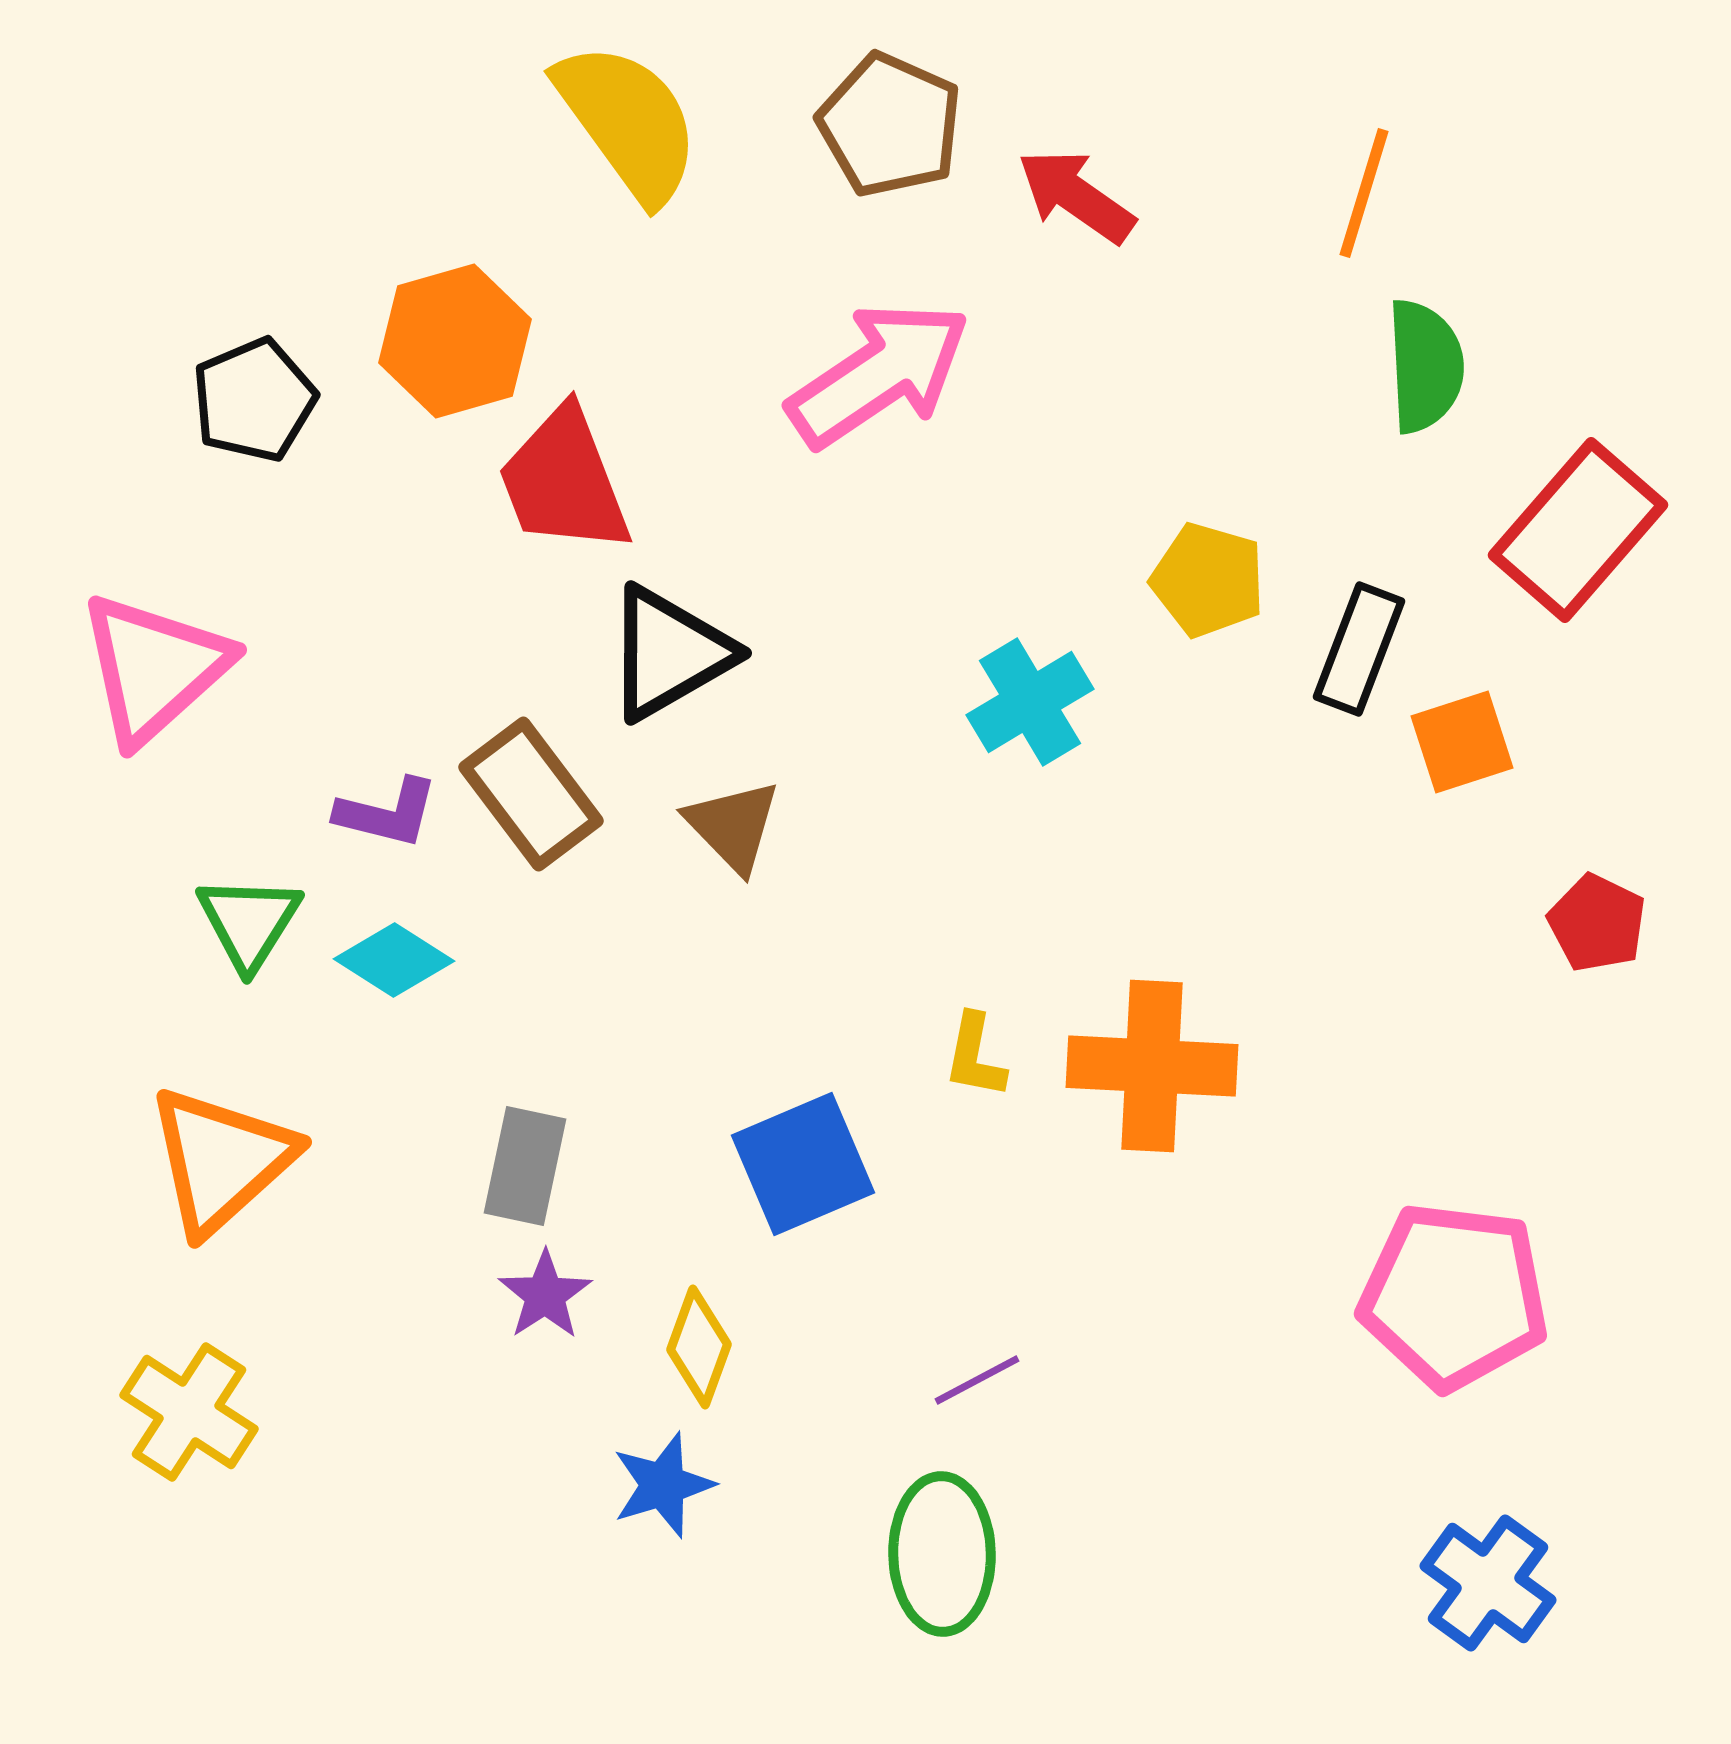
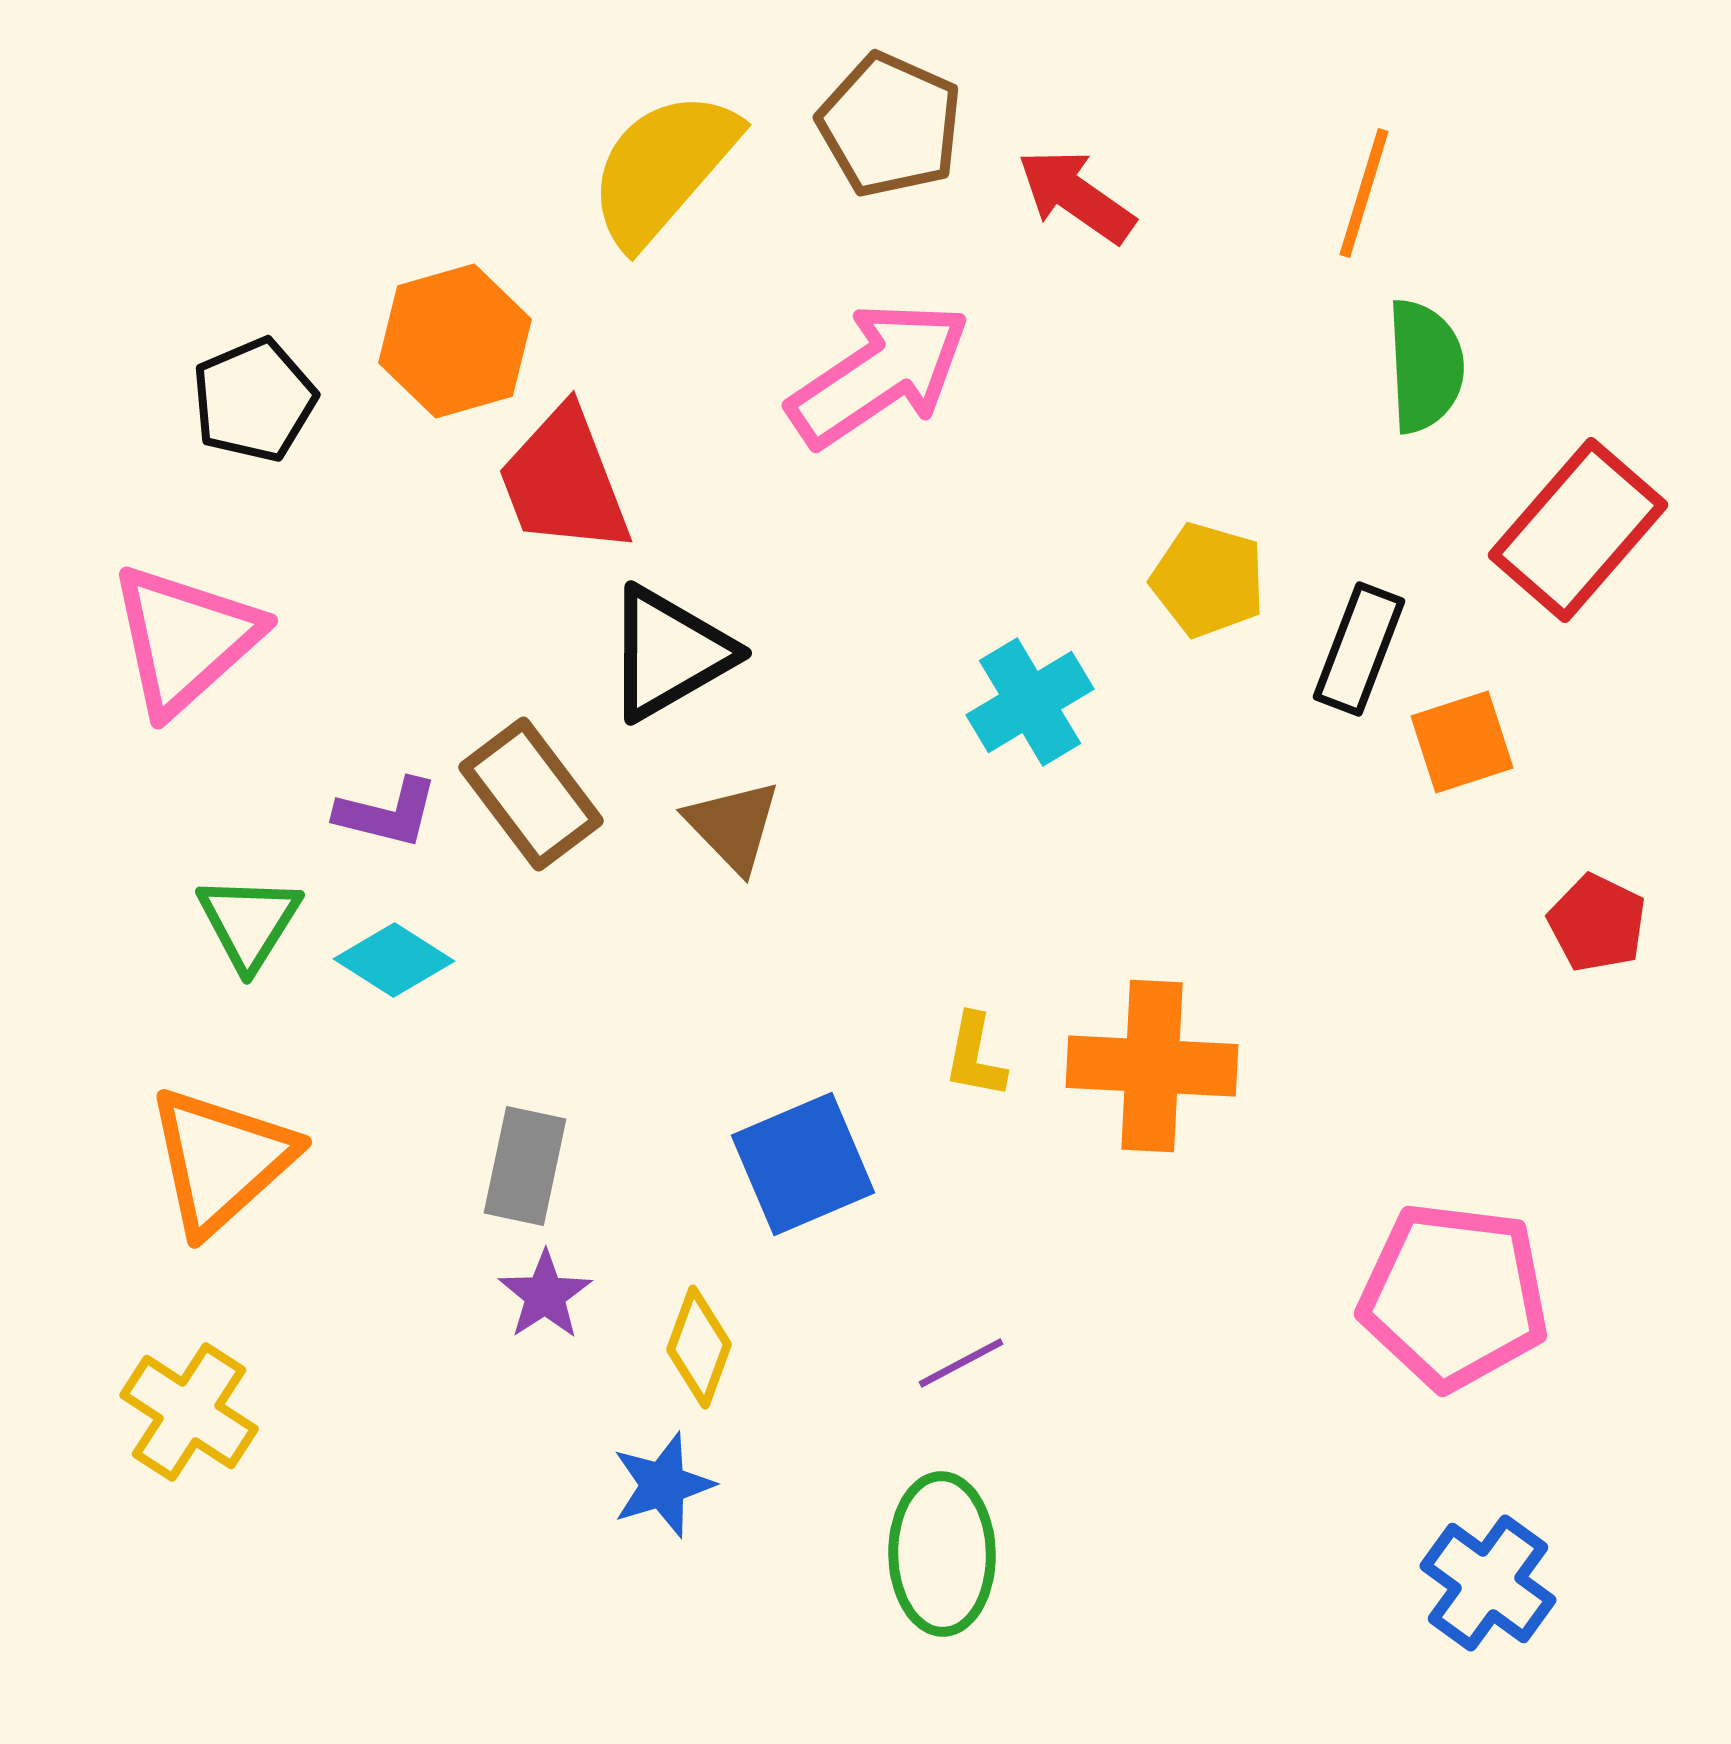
yellow semicircle: moved 35 px right, 46 px down; rotated 103 degrees counterclockwise
pink triangle: moved 31 px right, 29 px up
purple line: moved 16 px left, 17 px up
